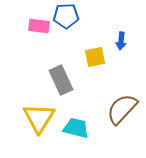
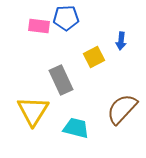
blue pentagon: moved 2 px down
yellow square: moved 1 px left; rotated 15 degrees counterclockwise
yellow triangle: moved 6 px left, 7 px up
